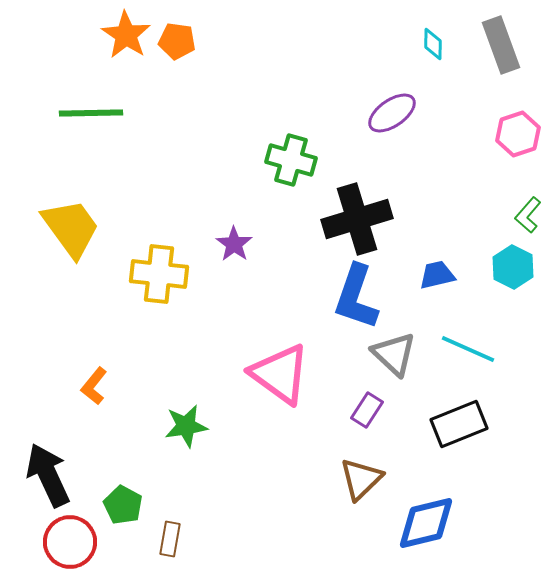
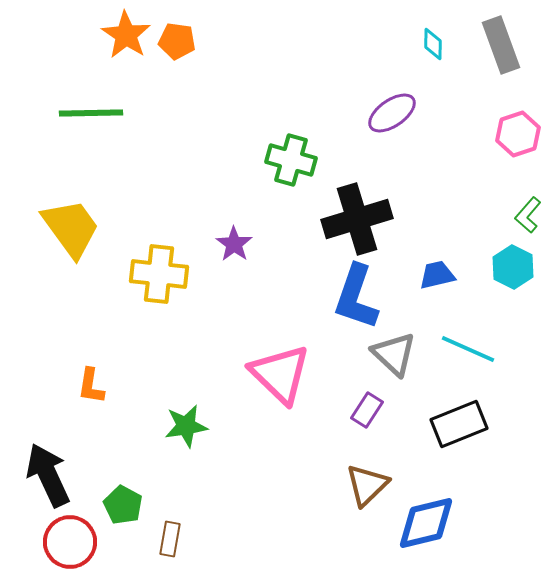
pink triangle: rotated 8 degrees clockwise
orange L-shape: moved 3 px left; rotated 30 degrees counterclockwise
brown triangle: moved 6 px right, 6 px down
